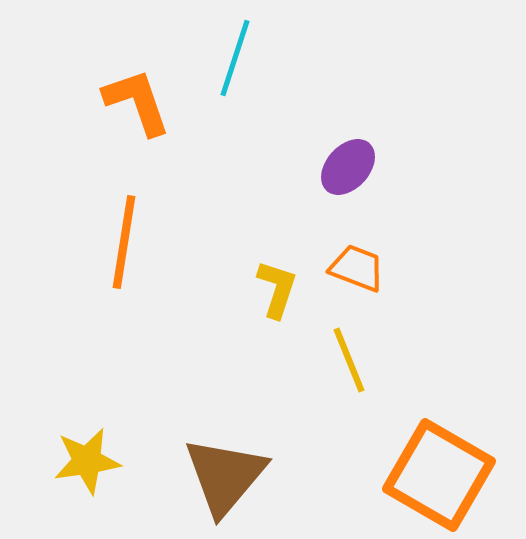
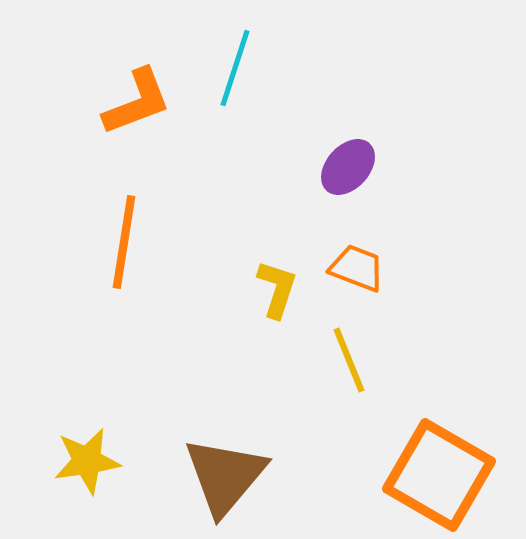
cyan line: moved 10 px down
orange L-shape: rotated 88 degrees clockwise
